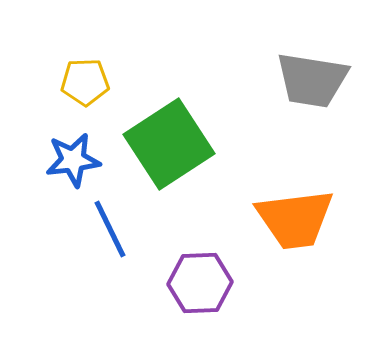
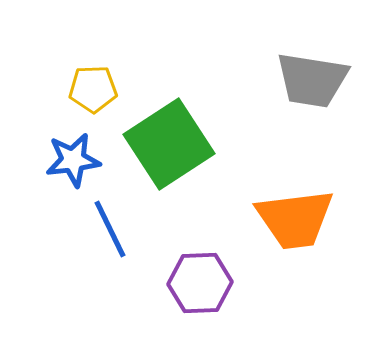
yellow pentagon: moved 8 px right, 7 px down
